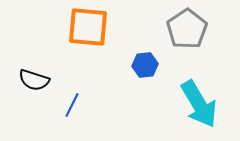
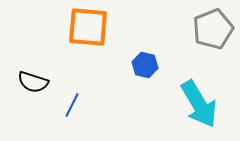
gray pentagon: moved 26 px right; rotated 12 degrees clockwise
blue hexagon: rotated 20 degrees clockwise
black semicircle: moved 1 px left, 2 px down
